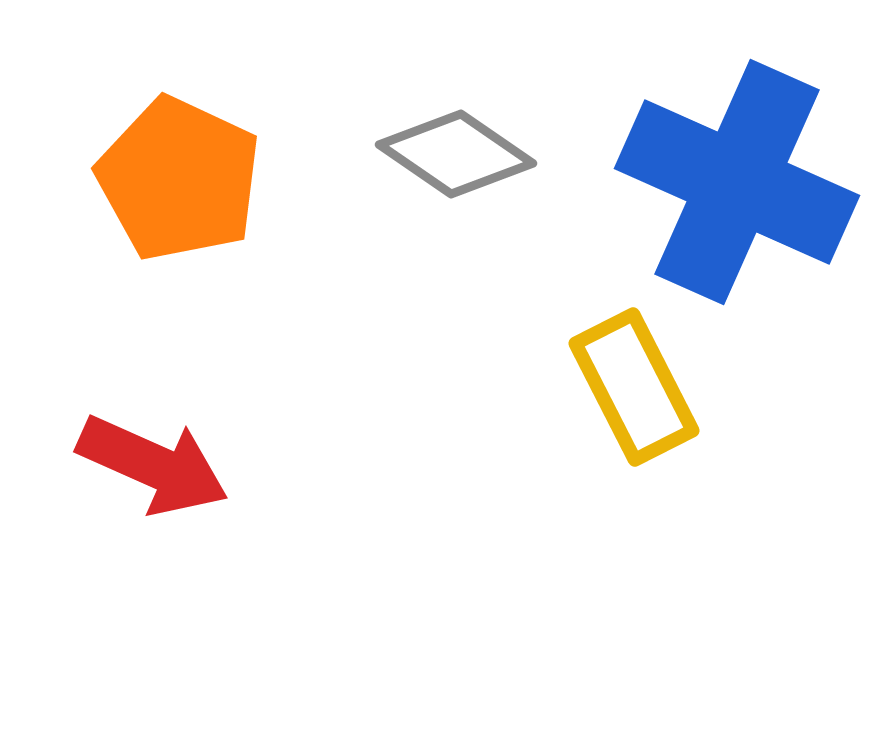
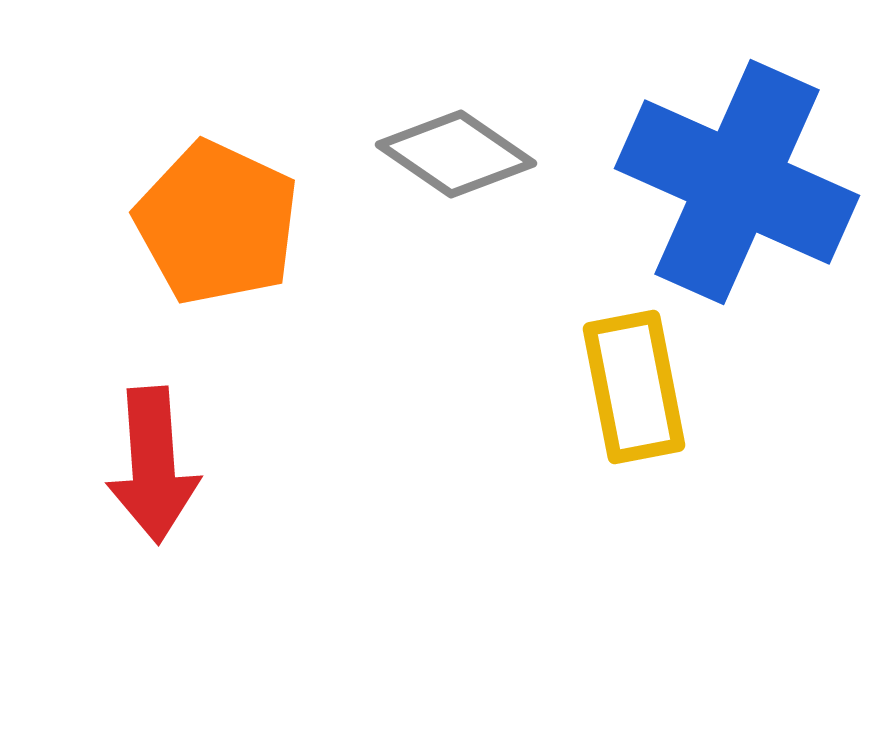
orange pentagon: moved 38 px right, 44 px down
yellow rectangle: rotated 16 degrees clockwise
red arrow: rotated 62 degrees clockwise
